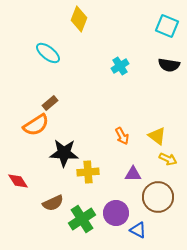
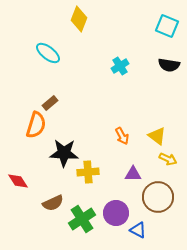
orange semicircle: rotated 40 degrees counterclockwise
